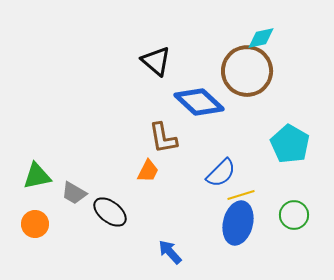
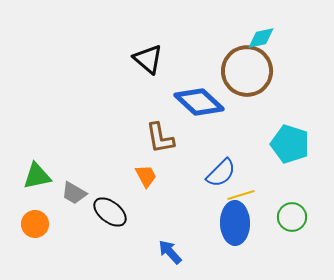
black triangle: moved 8 px left, 2 px up
brown L-shape: moved 3 px left
cyan pentagon: rotated 12 degrees counterclockwise
orange trapezoid: moved 2 px left, 5 px down; rotated 55 degrees counterclockwise
green circle: moved 2 px left, 2 px down
blue ellipse: moved 3 px left; rotated 15 degrees counterclockwise
